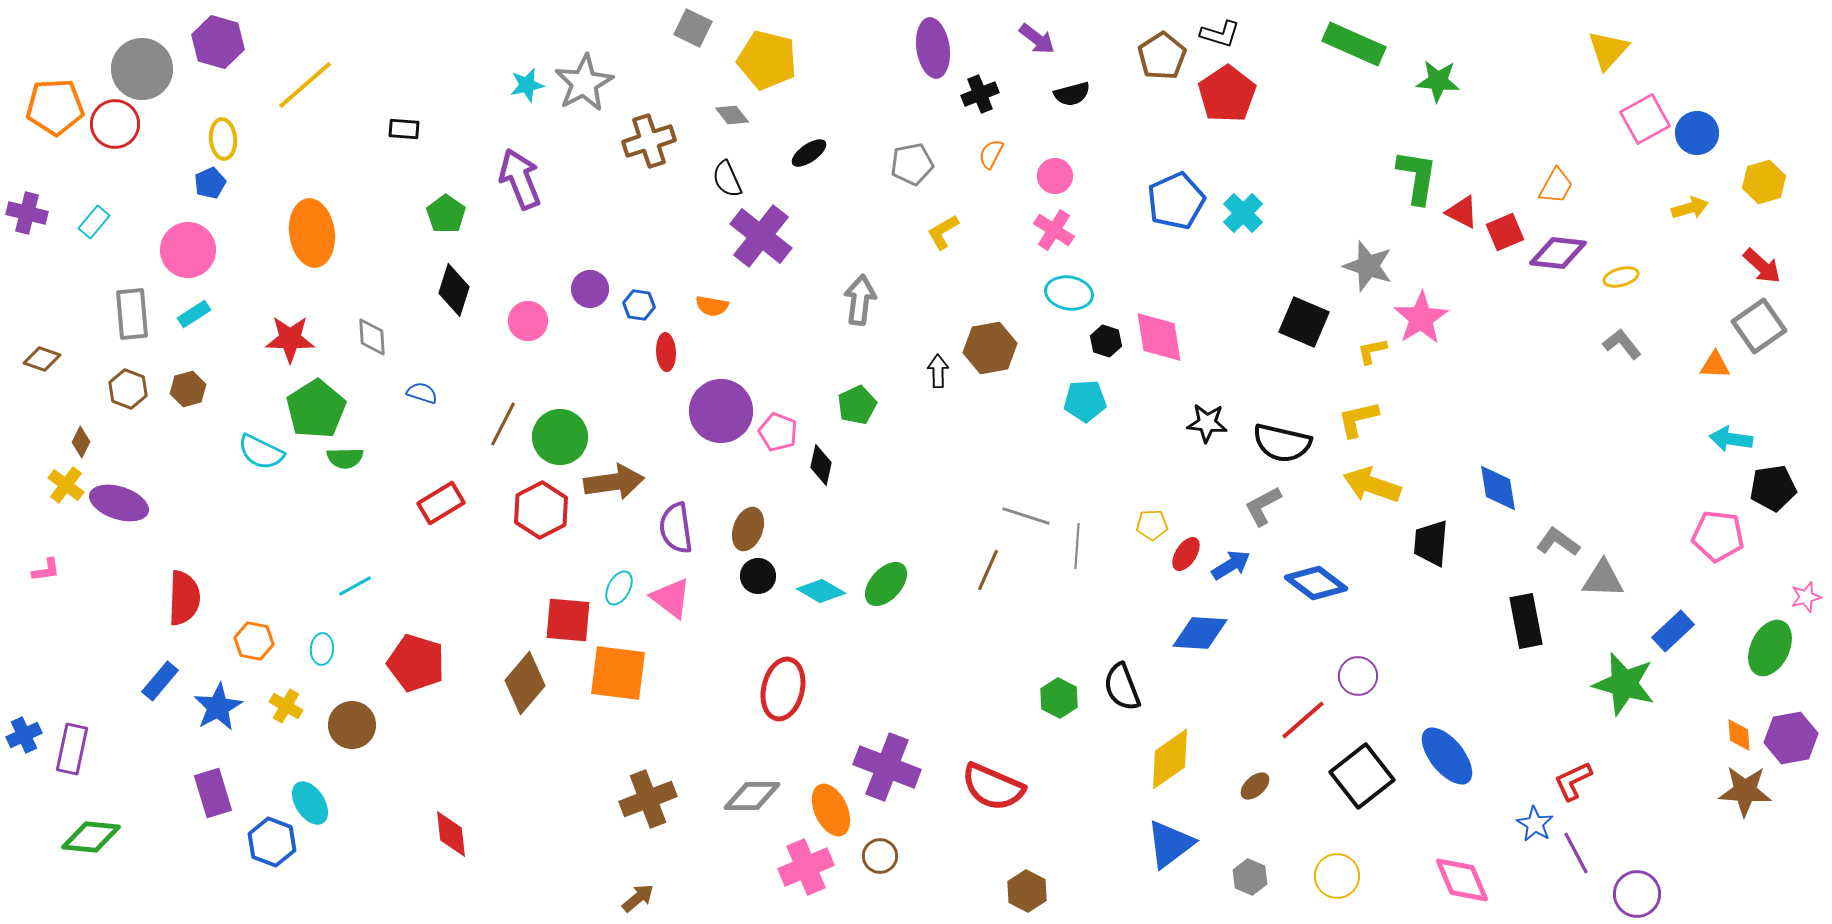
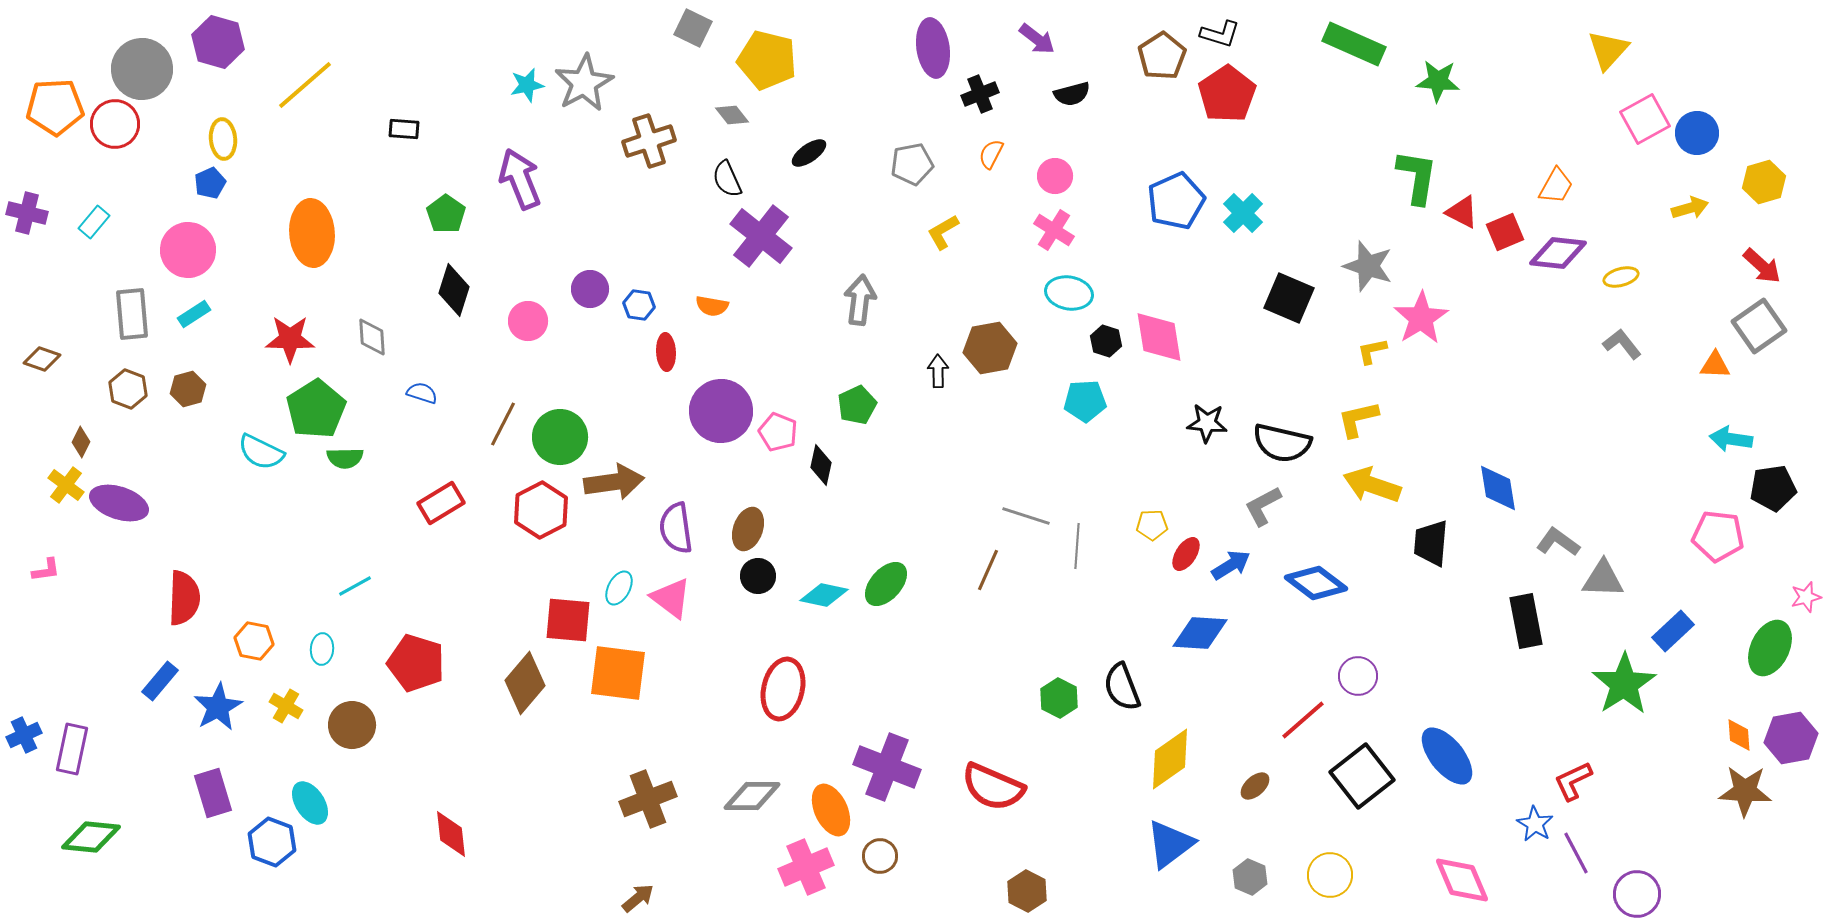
orange ellipse at (312, 233): rotated 4 degrees clockwise
black square at (1304, 322): moved 15 px left, 24 px up
cyan diamond at (821, 591): moved 3 px right, 4 px down; rotated 18 degrees counterclockwise
green star at (1624, 684): rotated 24 degrees clockwise
yellow circle at (1337, 876): moved 7 px left, 1 px up
